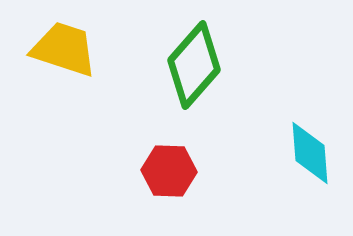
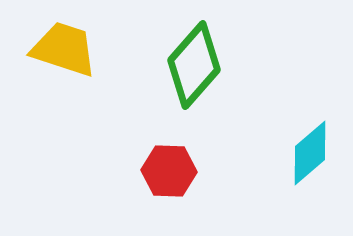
cyan diamond: rotated 54 degrees clockwise
